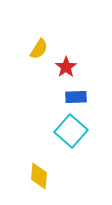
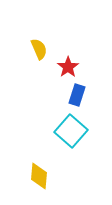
yellow semicircle: rotated 55 degrees counterclockwise
red star: moved 2 px right
blue rectangle: moved 1 px right, 2 px up; rotated 70 degrees counterclockwise
